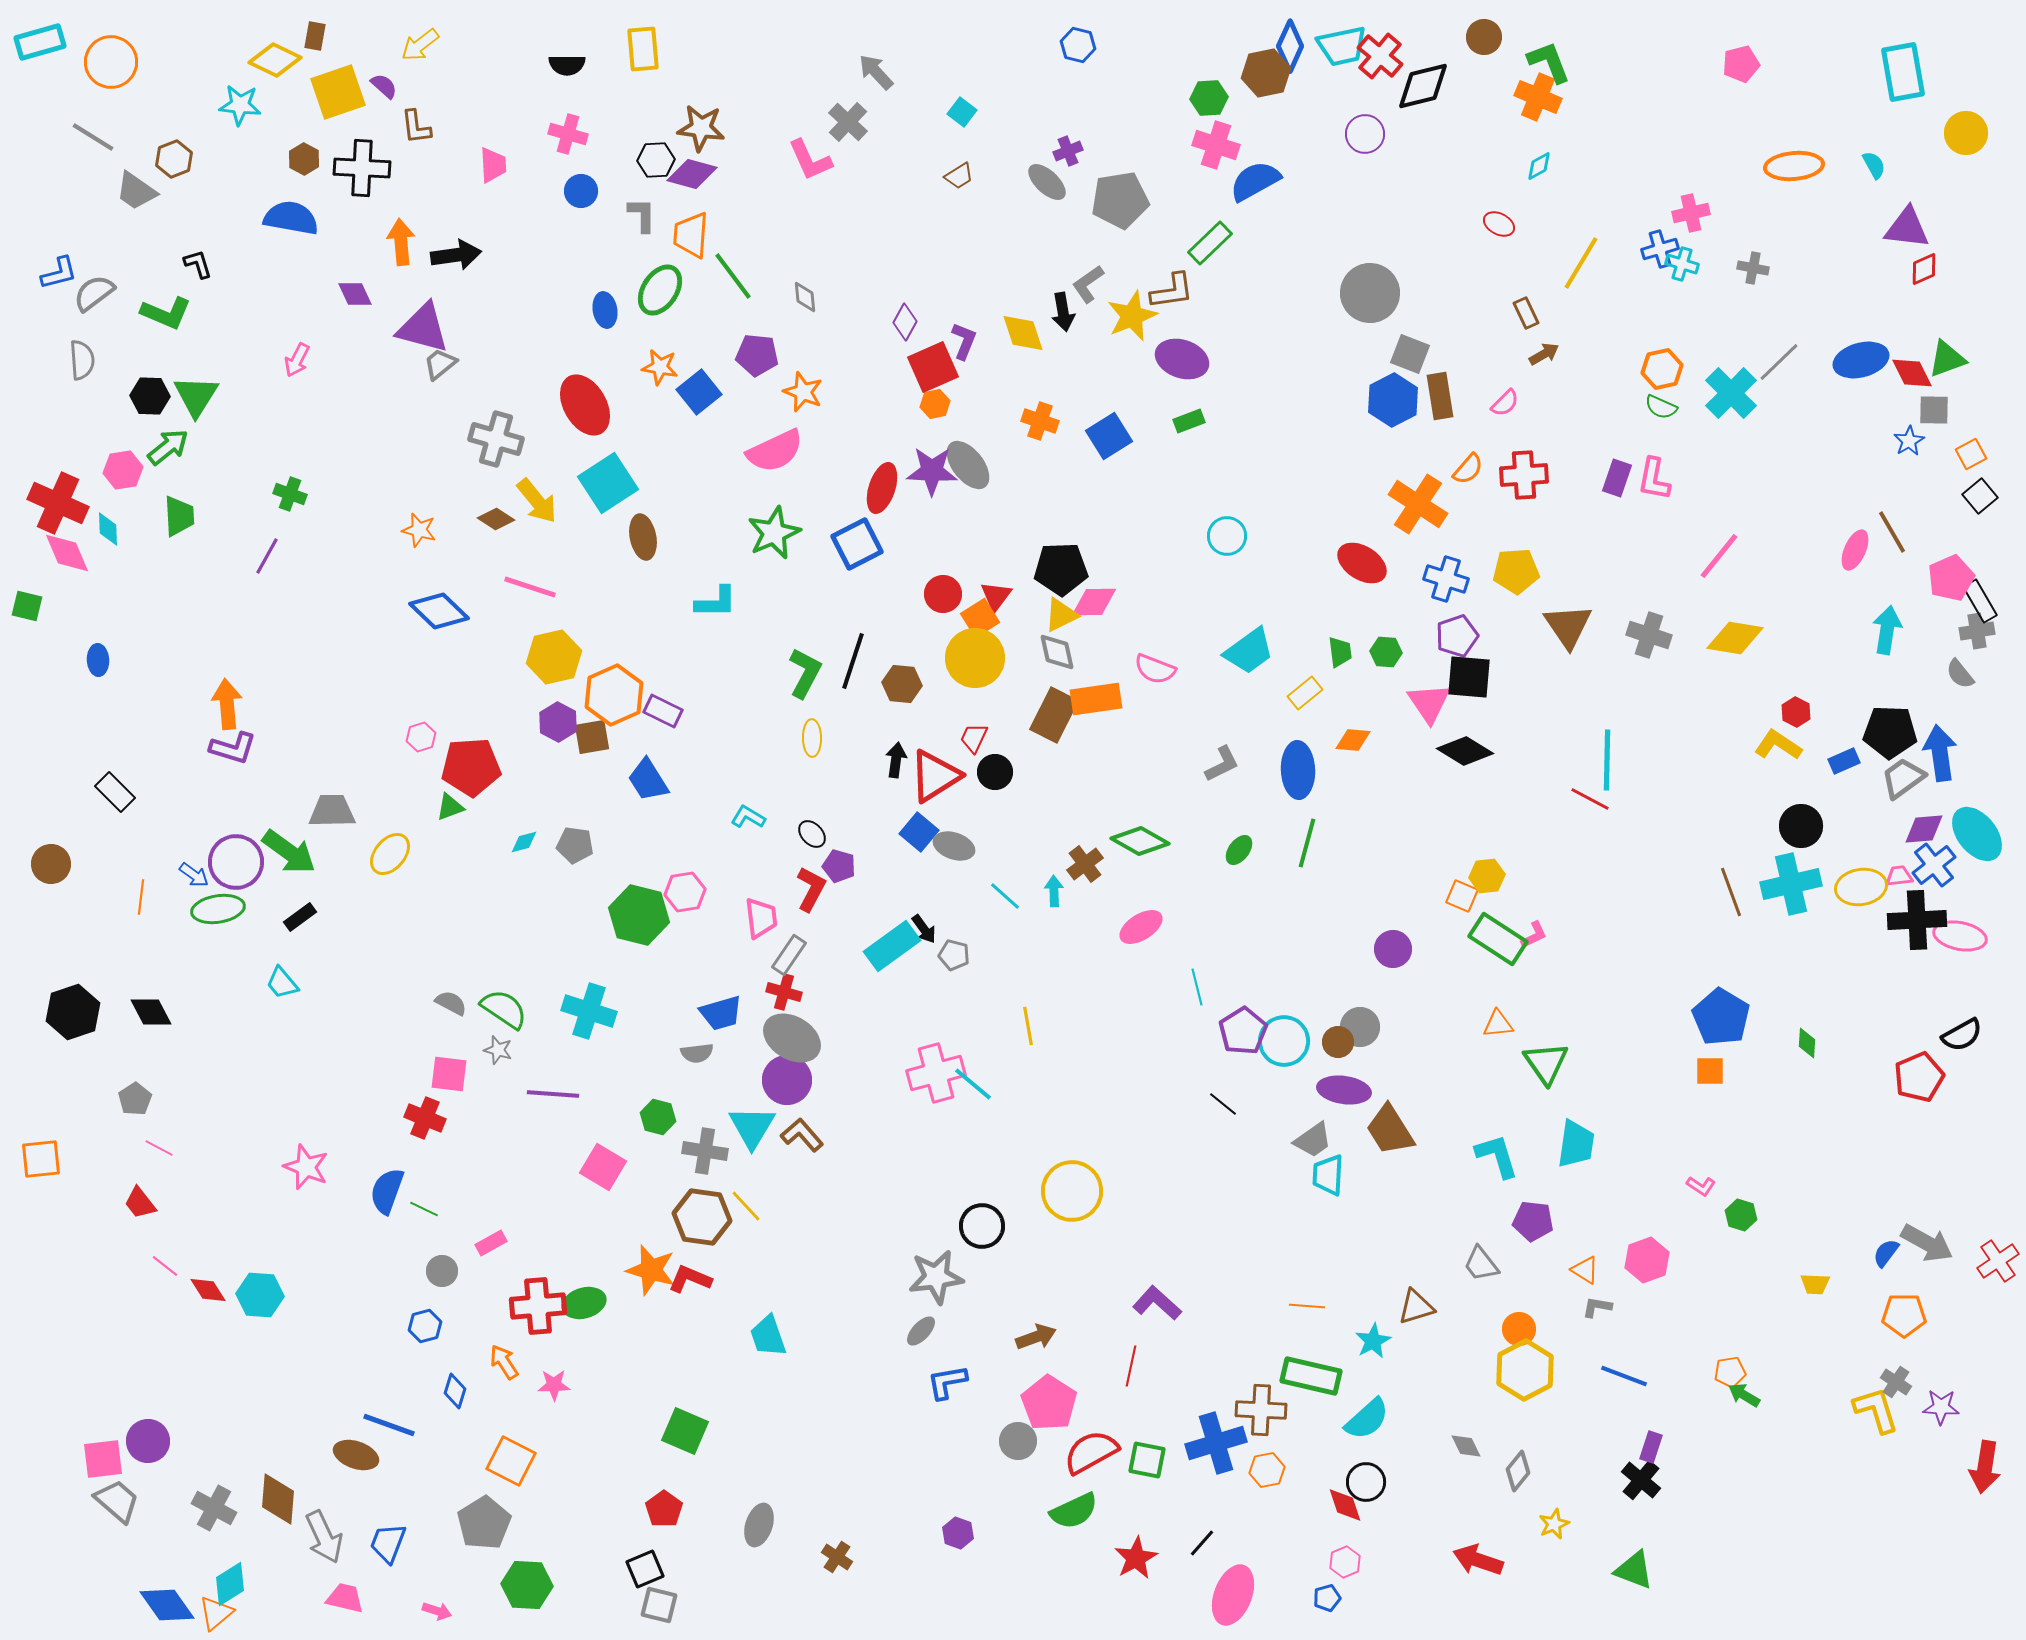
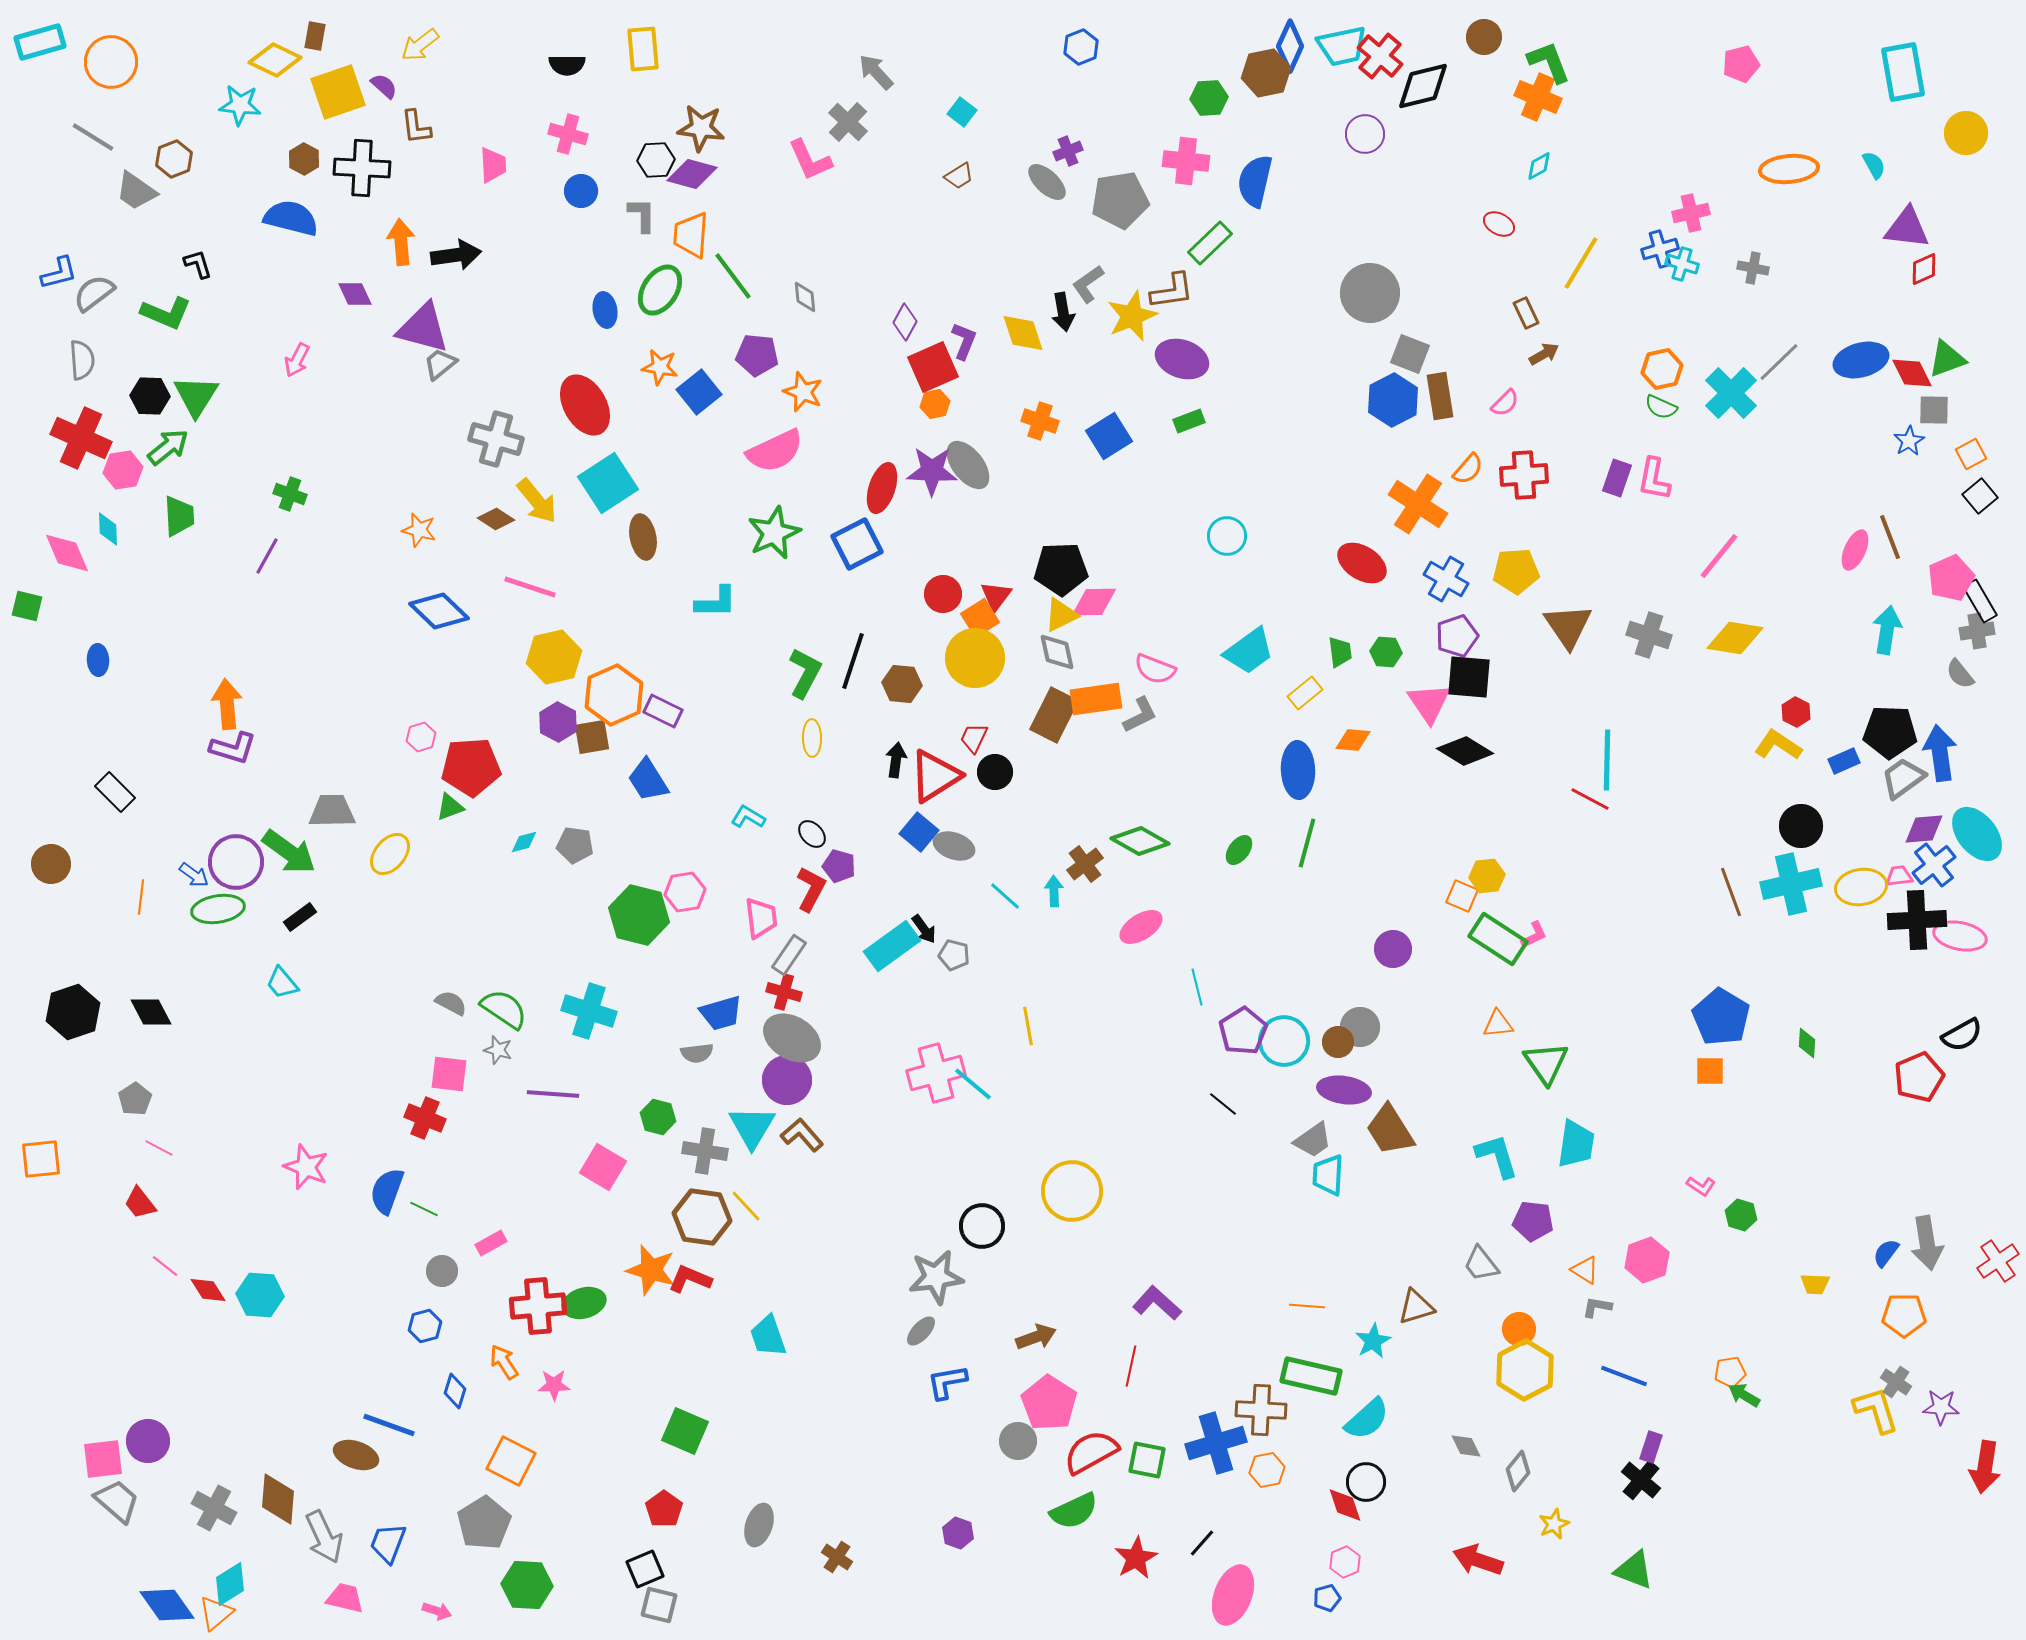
blue hexagon at (1078, 45): moved 3 px right, 2 px down; rotated 24 degrees clockwise
pink cross at (1216, 145): moved 30 px left, 16 px down; rotated 12 degrees counterclockwise
orange ellipse at (1794, 166): moved 5 px left, 3 px down
blue semicircle at (1255, 181): rotated 48 degrees counterclockwise
blue semicircle at (291, 218): rotated 4 degrees clockwise
red cross at (58, 503): moved 23 px right, 65 px up
brown line at (1892, 532): moved 2 px left, 5 px down; rotated 9 degrees clockwise
blue cross at (1446, 579): rotated 12 degrees clockwise
gray L-shape at (1222, 764): moved 82 px left, 49 px up
gray arrow at (1927, 1243): rotated 52 degrees clockwise
